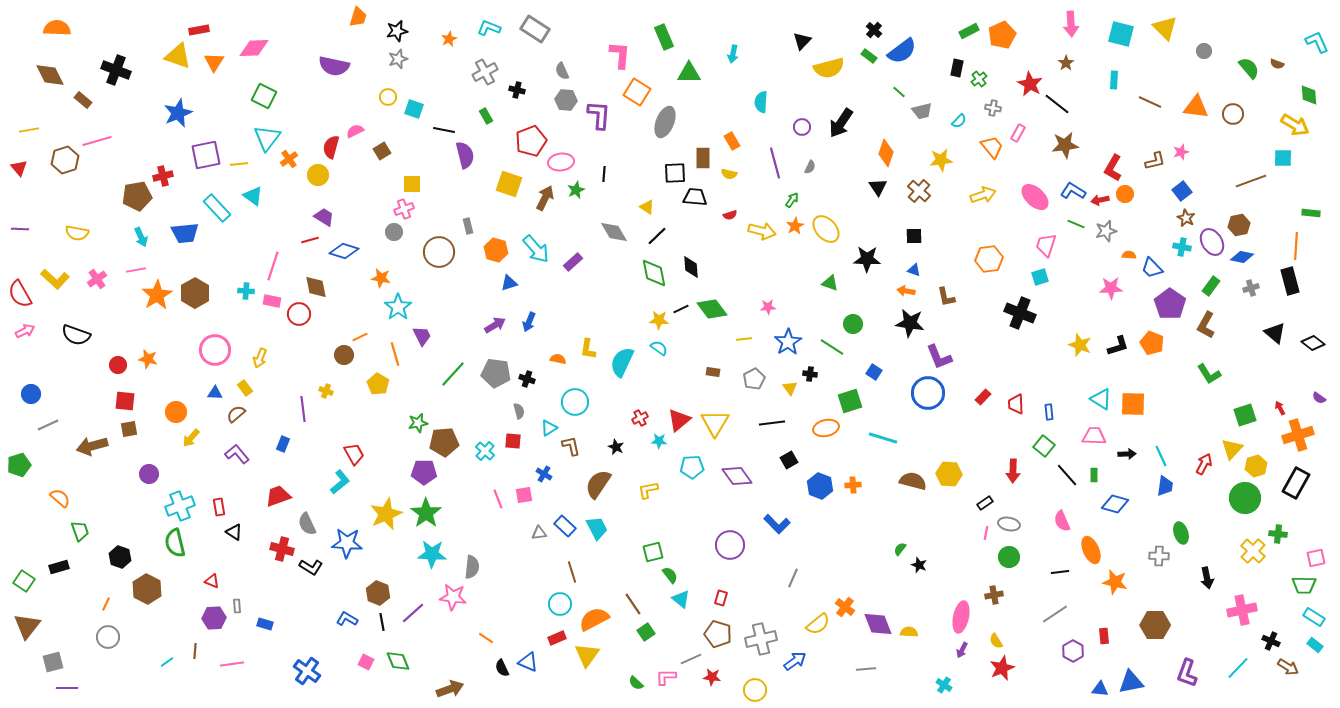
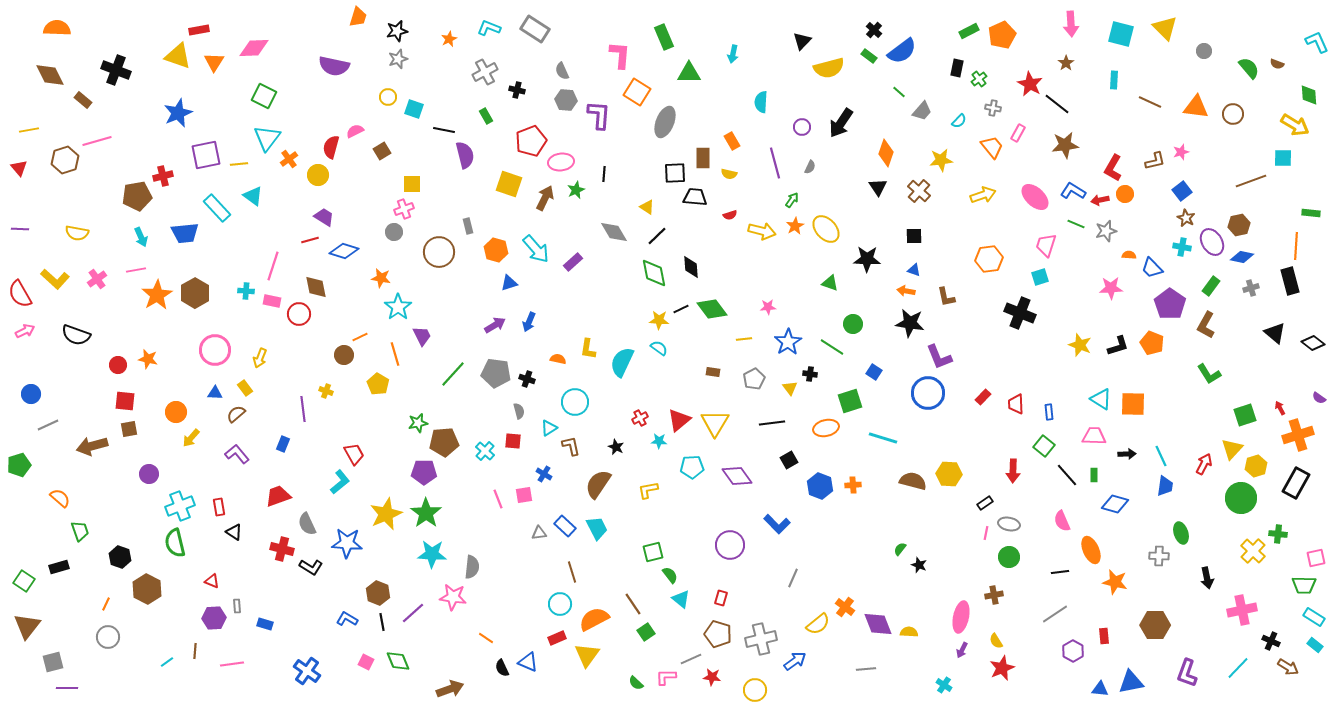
gray trapezoid at (922, 111): rotated 35 degrees counterclockwise
green circle at (1245, 498): moved 4 px left
